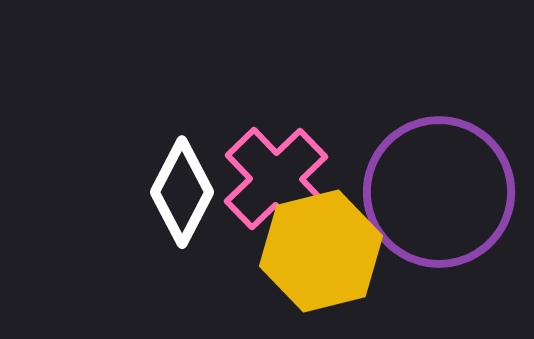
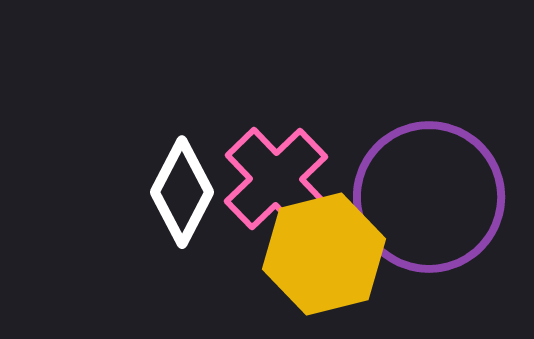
purple circle: moved 10 px left, 5 px down
yellow hexagon: moved 3 px right, 3 px down
